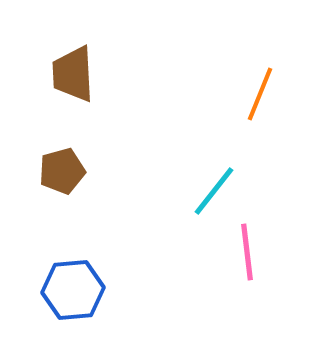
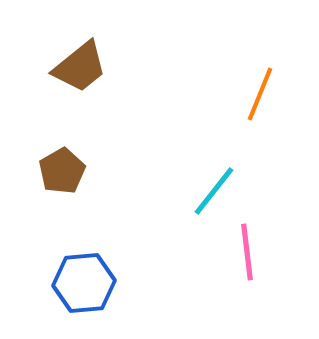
brown trapezoid: moved 7 px right, 7 px up; rotated 126 degrees counterclockwise
brown pentagon: rotated 15 degrees counterclockwise
blue hexagon: moved 11 px right, 7 px up
